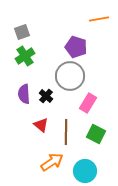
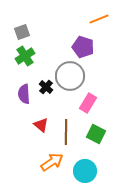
orange line: rotated 12 degrees counterclockwise
purple pentagon: moved 7 px right
black cross: moved 9 px up
